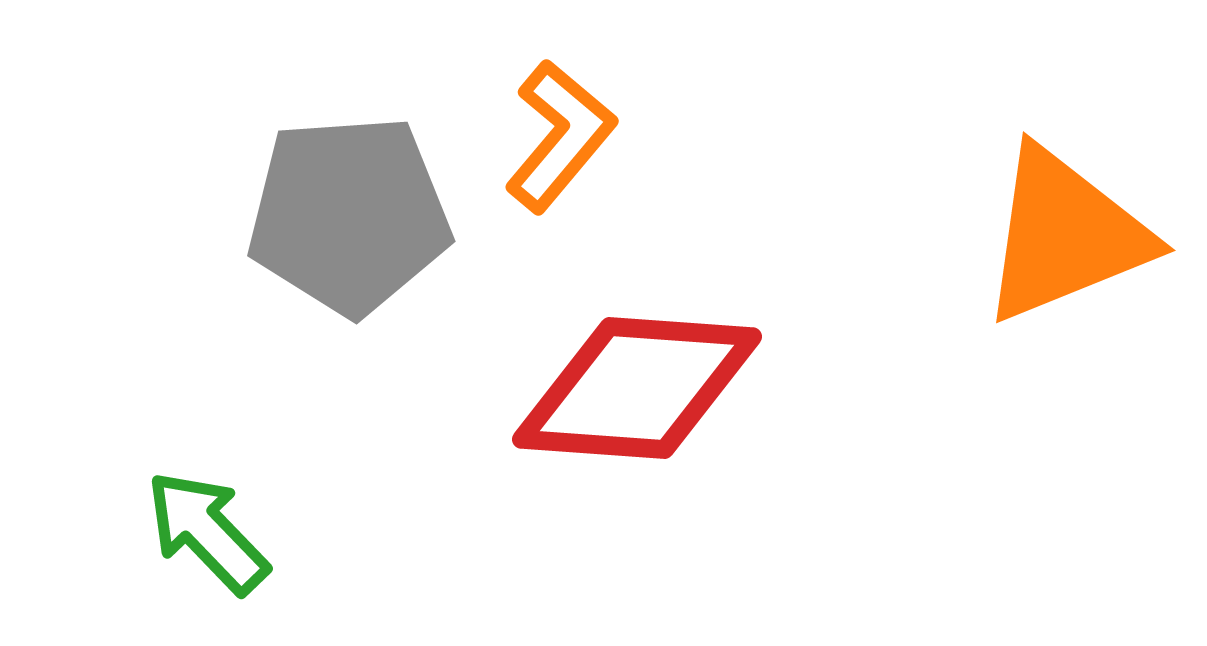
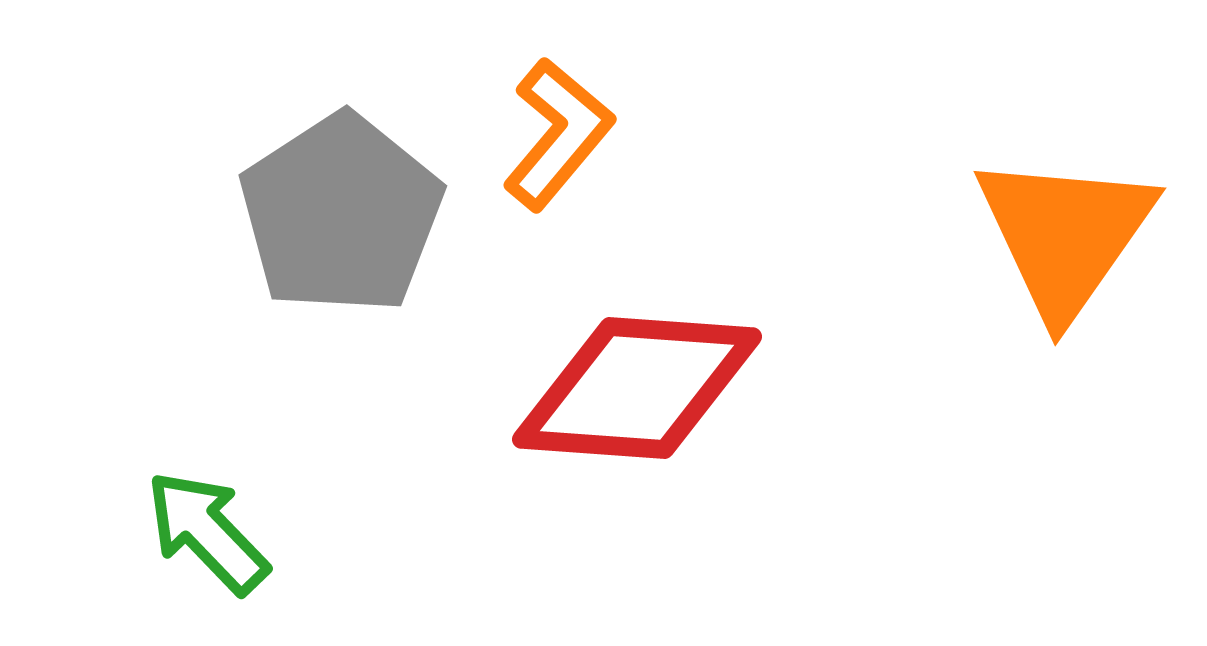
orange L-shape: moved 2 px left, 2 px up
gray pentagon: moved 8 px left, 1 px up; rotated 29 degrees counterclockwise
orange triangle: rotated 33 degrees counterclockwise
